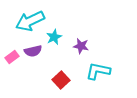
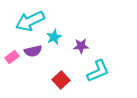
purple star: rotated 14 degrees counterclockwise
cyan L-shape: rotated 145 degrees clockwise
